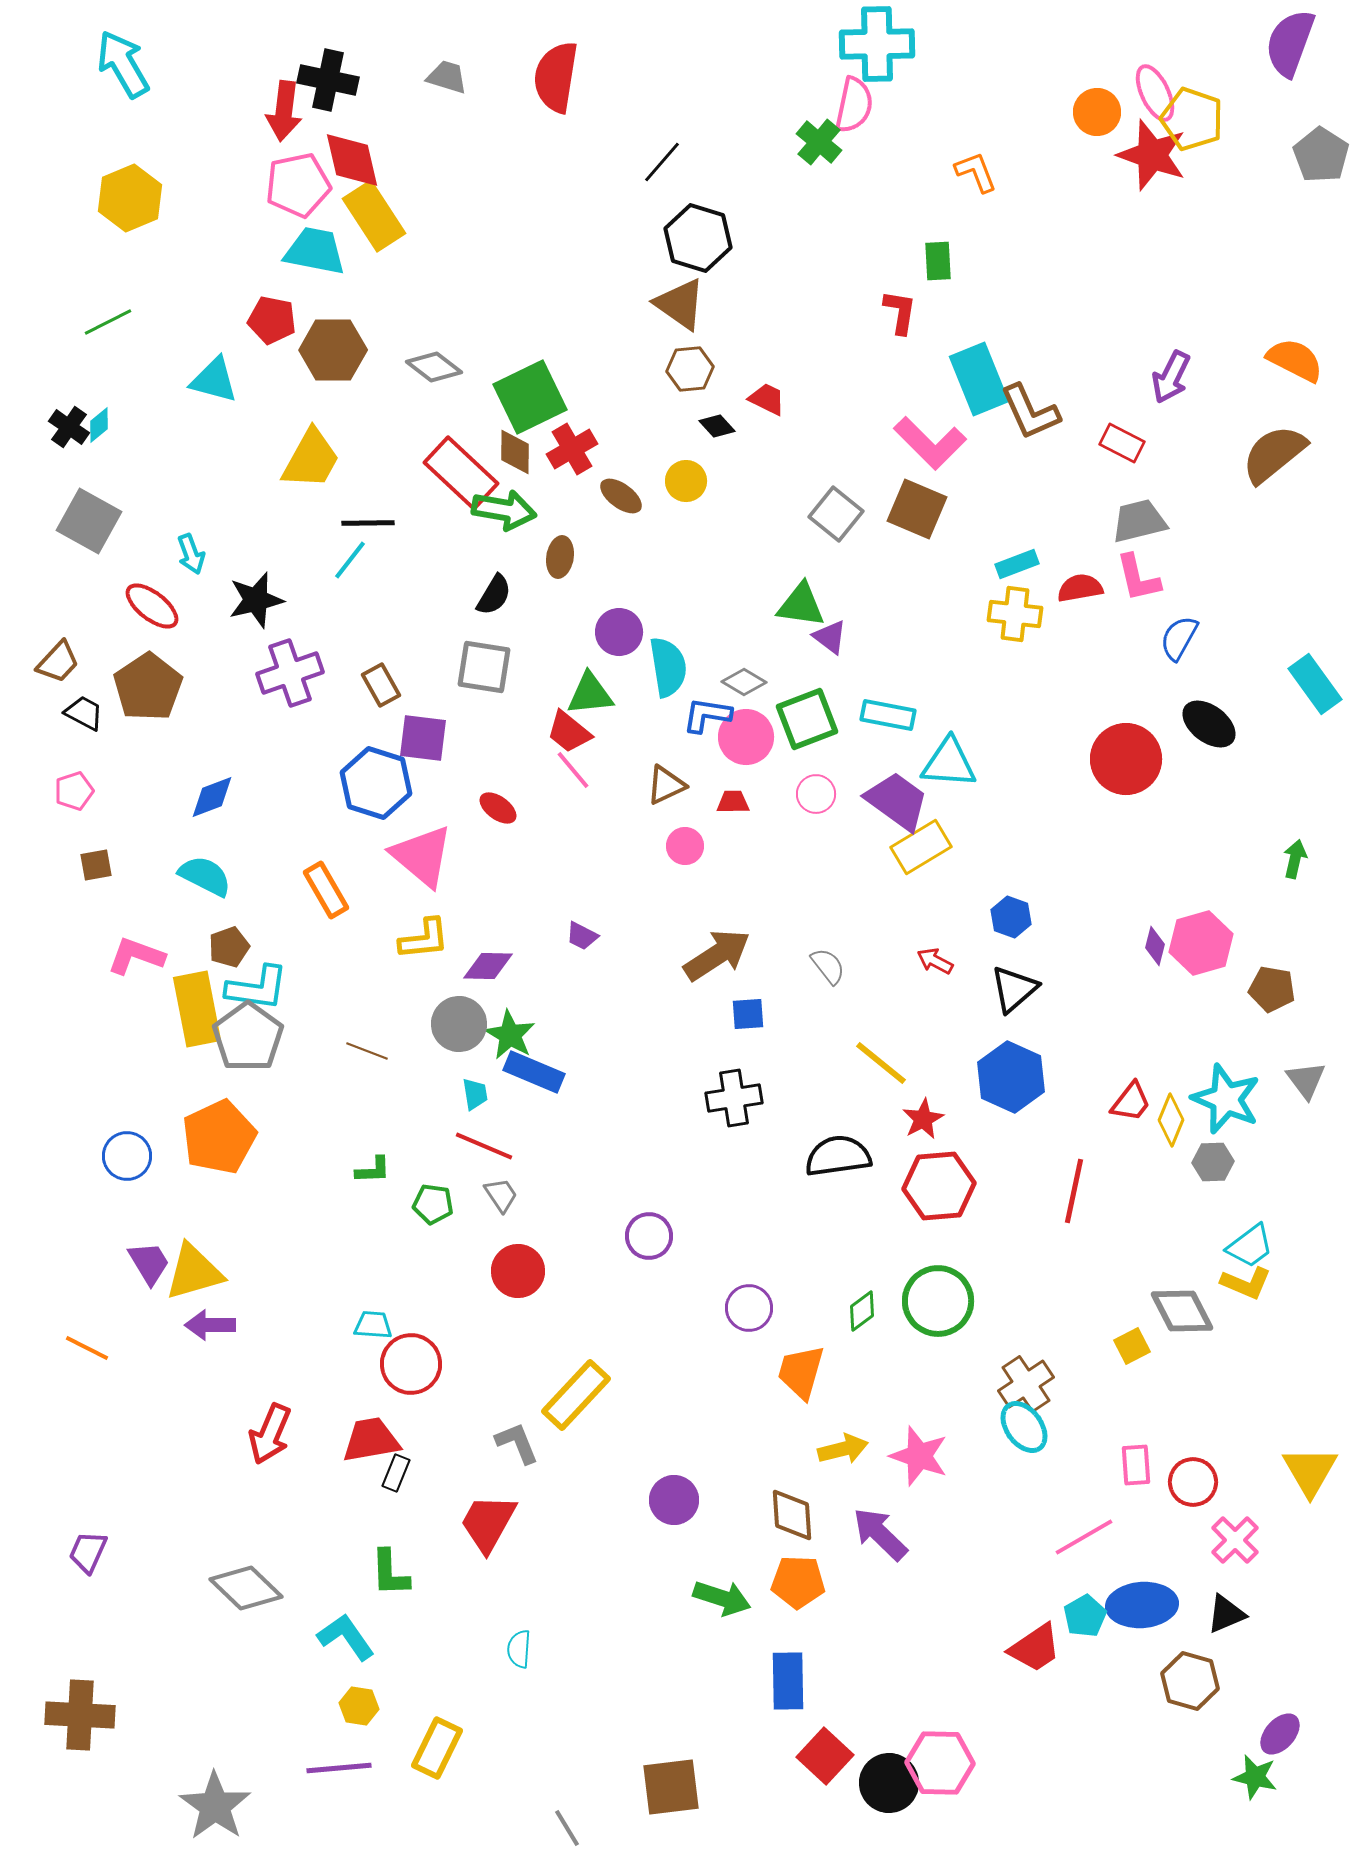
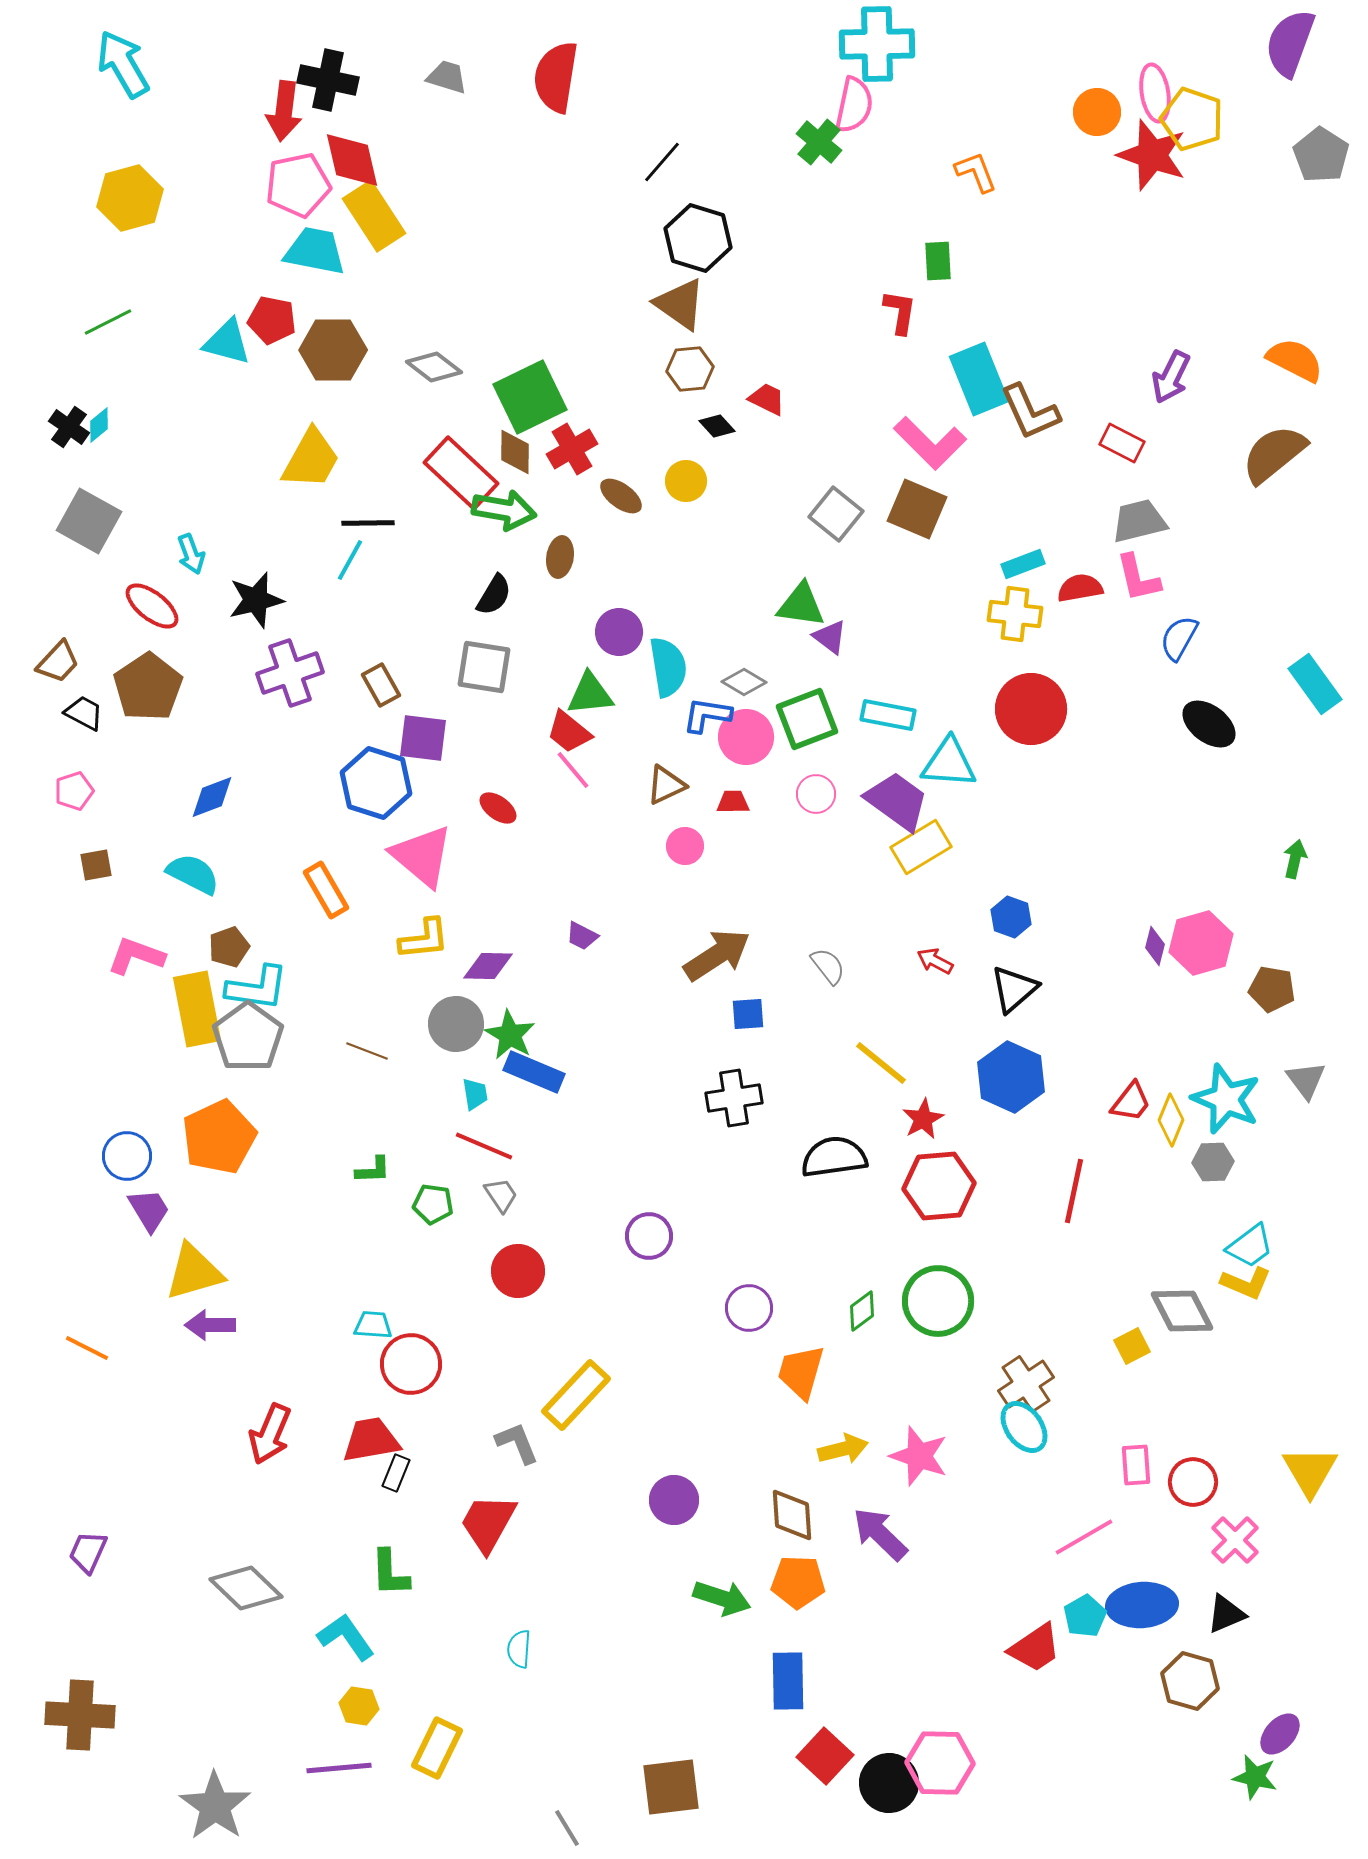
pink ellipse at (1155, 93): rotated 16 degrees clockwise
yellow hexagon at (130, 198): rotated 8 degrees clockwise
cyan triangle at (214, 380): moved 13 px right, 38 px up
cyan line at (350, 560): rotated 9 degrees counterclockwise
cyan rectangle at (1017, 564): moved 6 px right
red circle at (1126, 759): moved 95 px left, 50 px up
cyan semicircle at (205, 876): moved 12 px left, 2 px up
gray circle at (459, 1024): moved 3 px left
black semicircle at (838, 1156): moved 4 px left, 1 px down
purple trapezoid at (149, 1263): moved 53 px up
